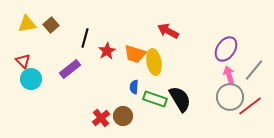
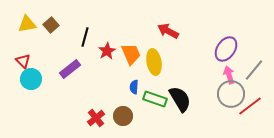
black line: moved 1 px up
orange trapezoid: moved 4 px left; rotated 130 degrees counterclockwise
gray circle: moved 1 px right, 3 px up
red cross: moved 5 px left
